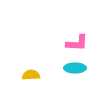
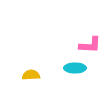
pink L-shape: moved 13 px right, 2 px down
